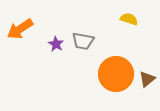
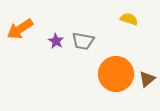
purple star: moved 3 px up
